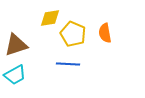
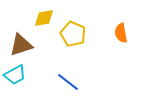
yellow diamond: moved 6 px left
orange semicircle: moved 16 px right
brown triangle: moved 5 px right
blue line: moved 18 px down; rotated 35 degrees clockwise
